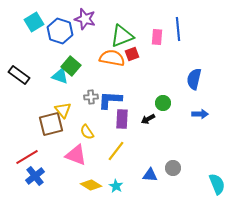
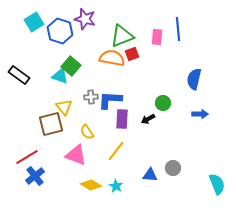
yellow triangle: moved 1 px right, 3 px up
